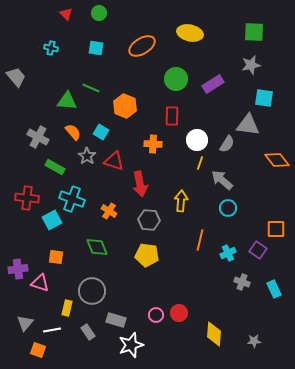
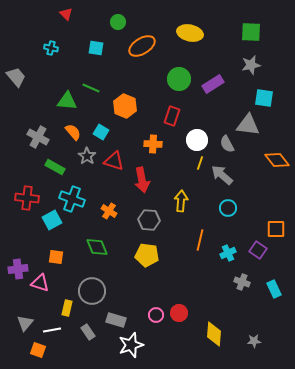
green circle at (99, 13): moved 19 px right, 9 px down
green square at (254, 32): moved 3 px left
green circle at (176, 79): moved 3 px right
red rectangle at (172, 116): rotated 18 degrees clockwise
gray semicircle at (227, 144): rotated 120 degrees clockwise
gray arrow at (222, 180): moved 5 px up
red arrow at (140, 184): moved 2 px right, 4 px up
